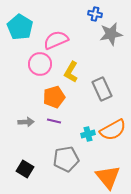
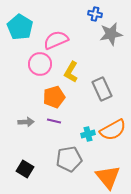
gray pentagon: moved 3 px right
